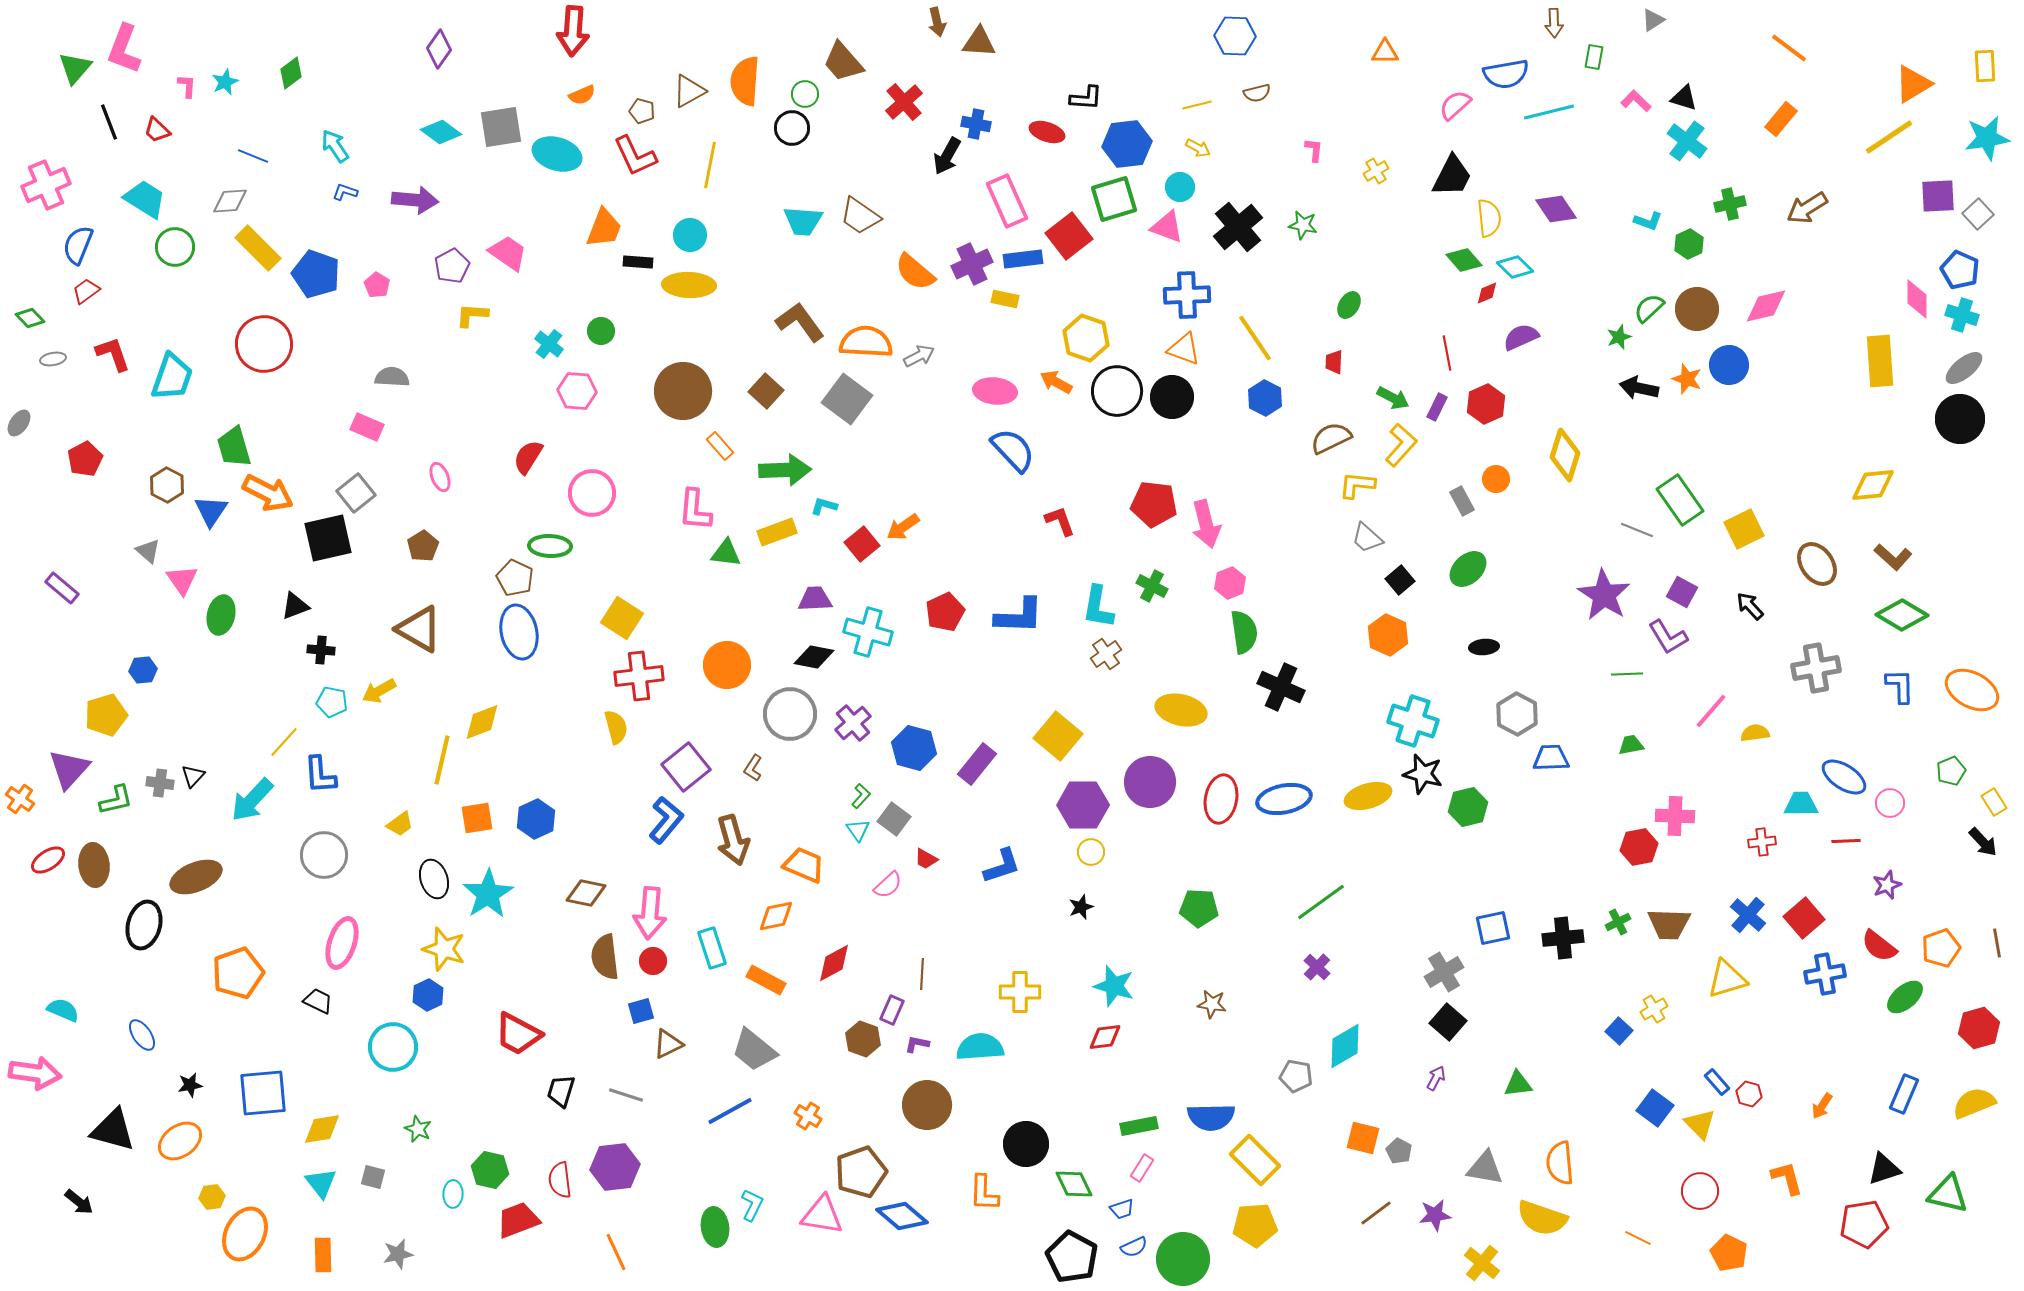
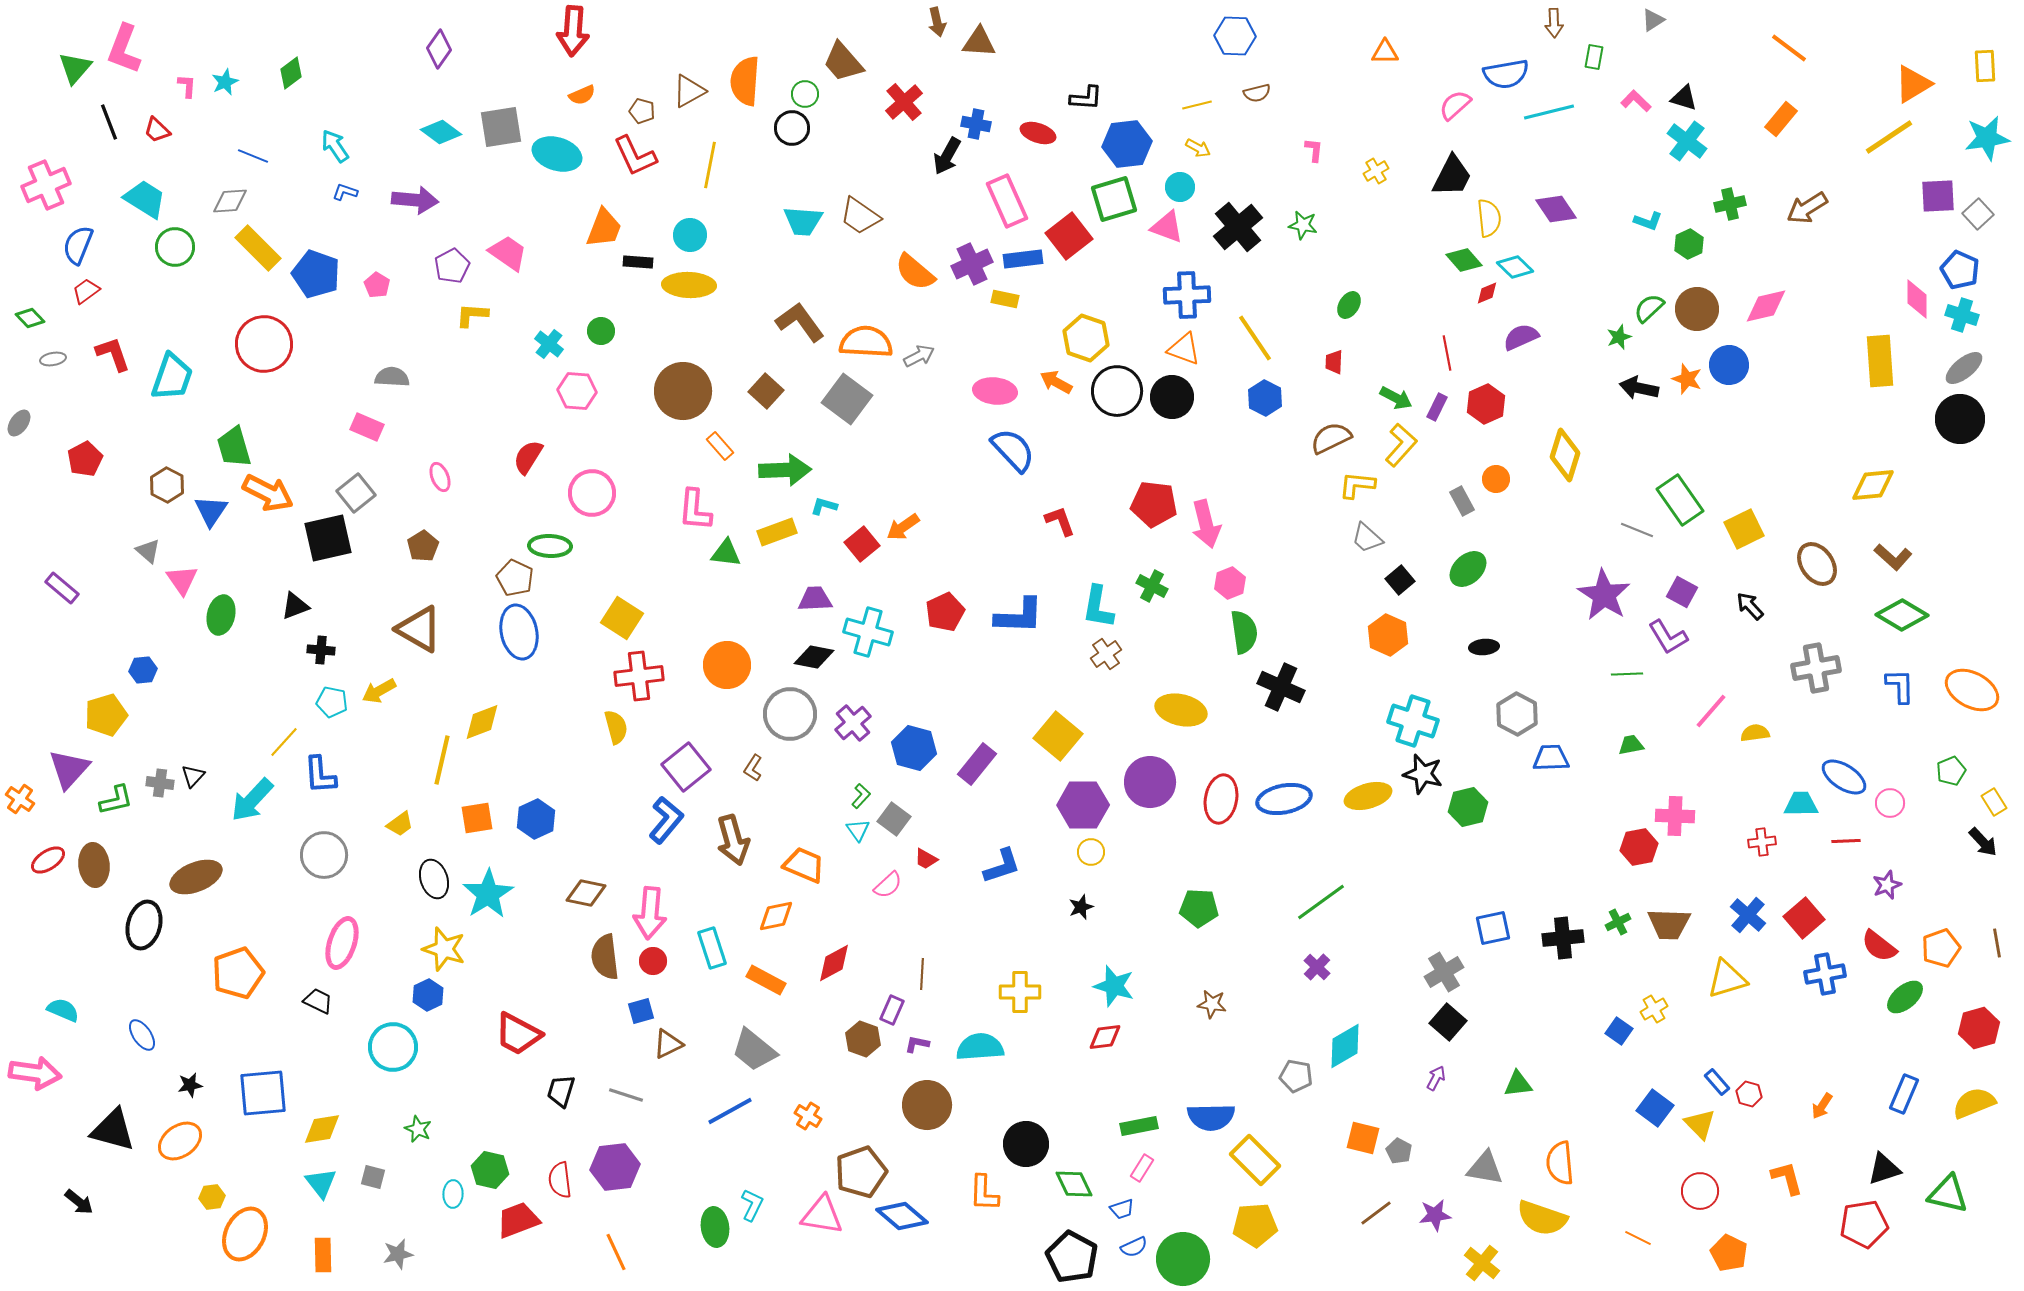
red ellipse at (1047, 132): moved 9 px left, 1 px down
green arrow at (1393, 398): moved 3 px right
blue square at (1619, 1031): rotated 8 degrees counterclockwise
